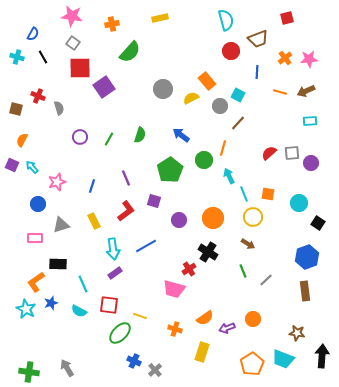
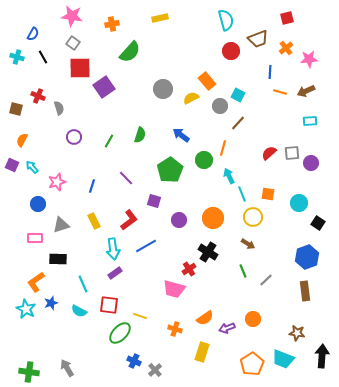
orange cross at (285, 58): moved 1 px right, 10 px up
blue line at (257, 72): moved 13 px right
purple circle at (80, 137): moved 6 px left
green line at (109, 139): moved 2 px down
purple line at (126, 178): rotated 21 degrees counterclockwise
cyan line at (244, 194): moved 2 px left
red L-shape at (126, 211): moved 3 px right, 9 px down
black rectangle at (58, 264): moved 5 px up
